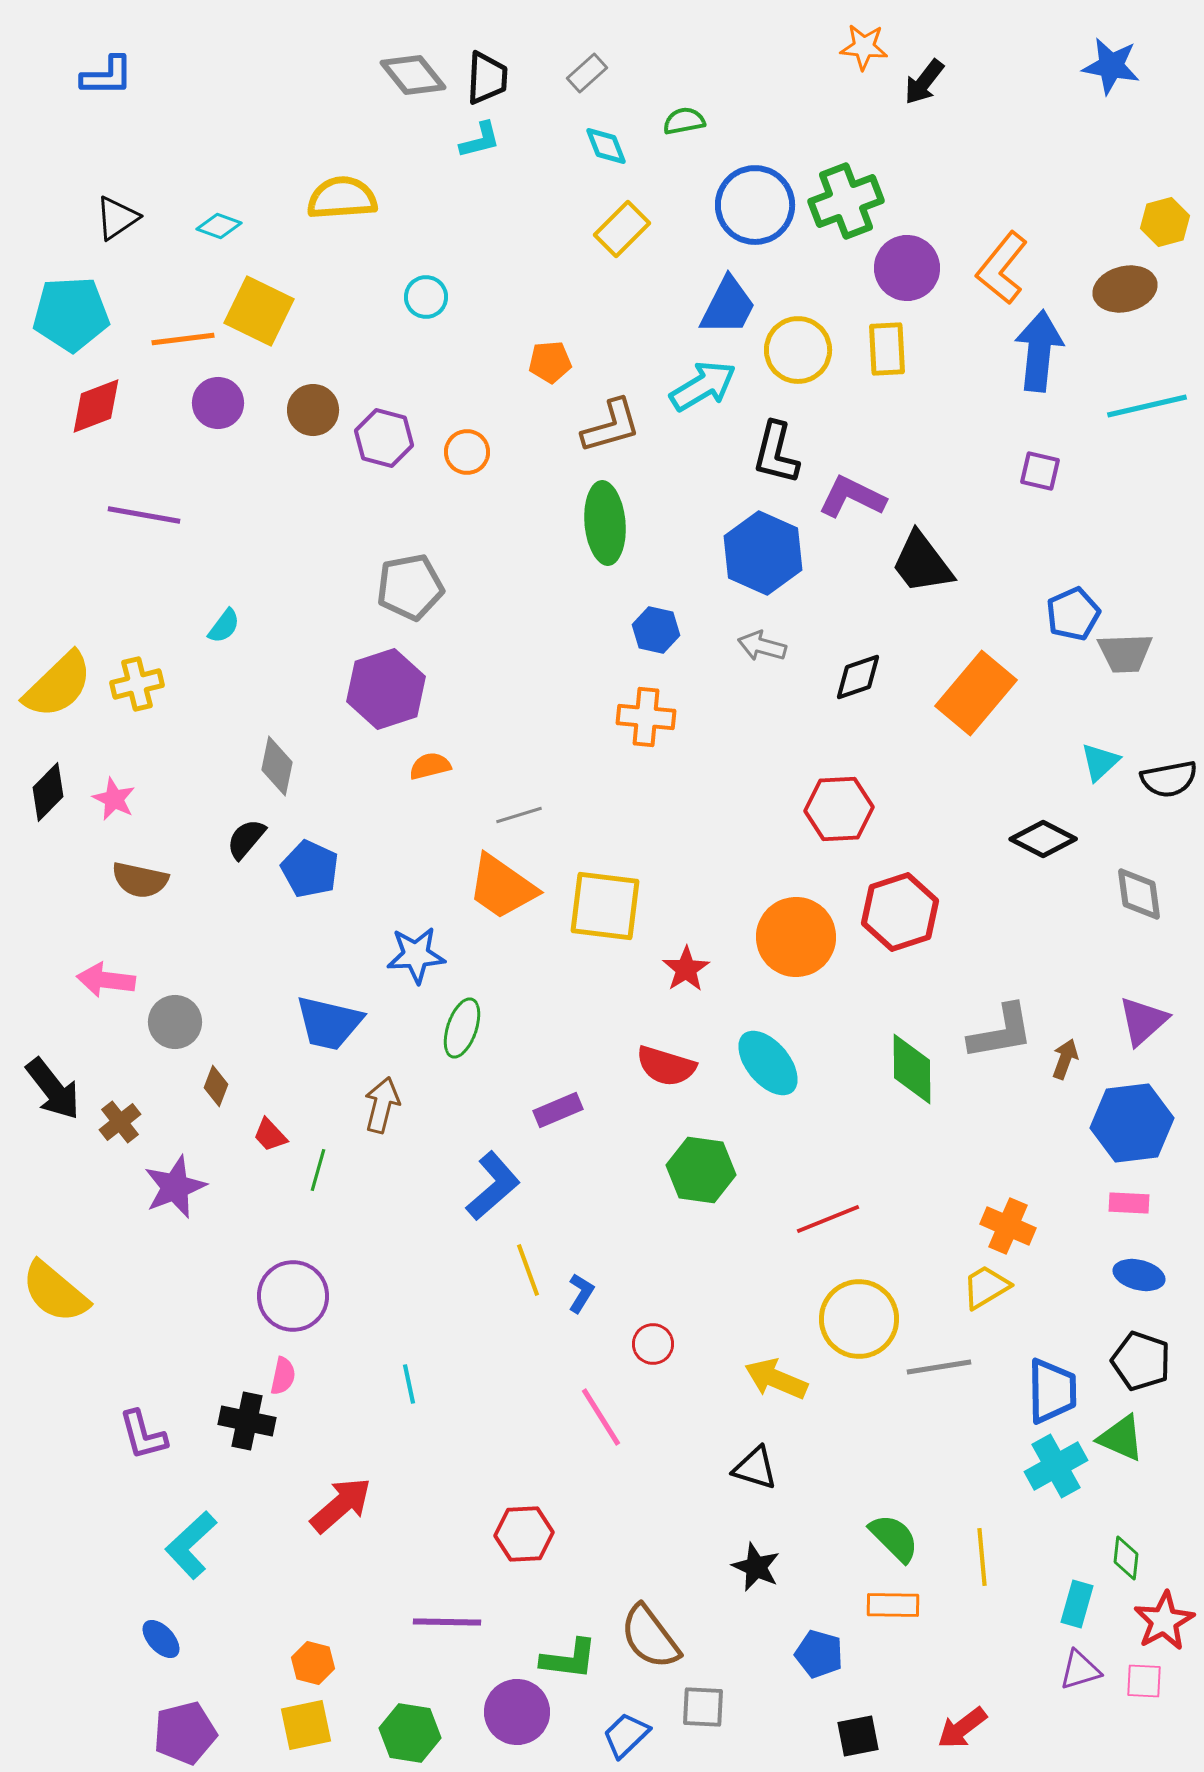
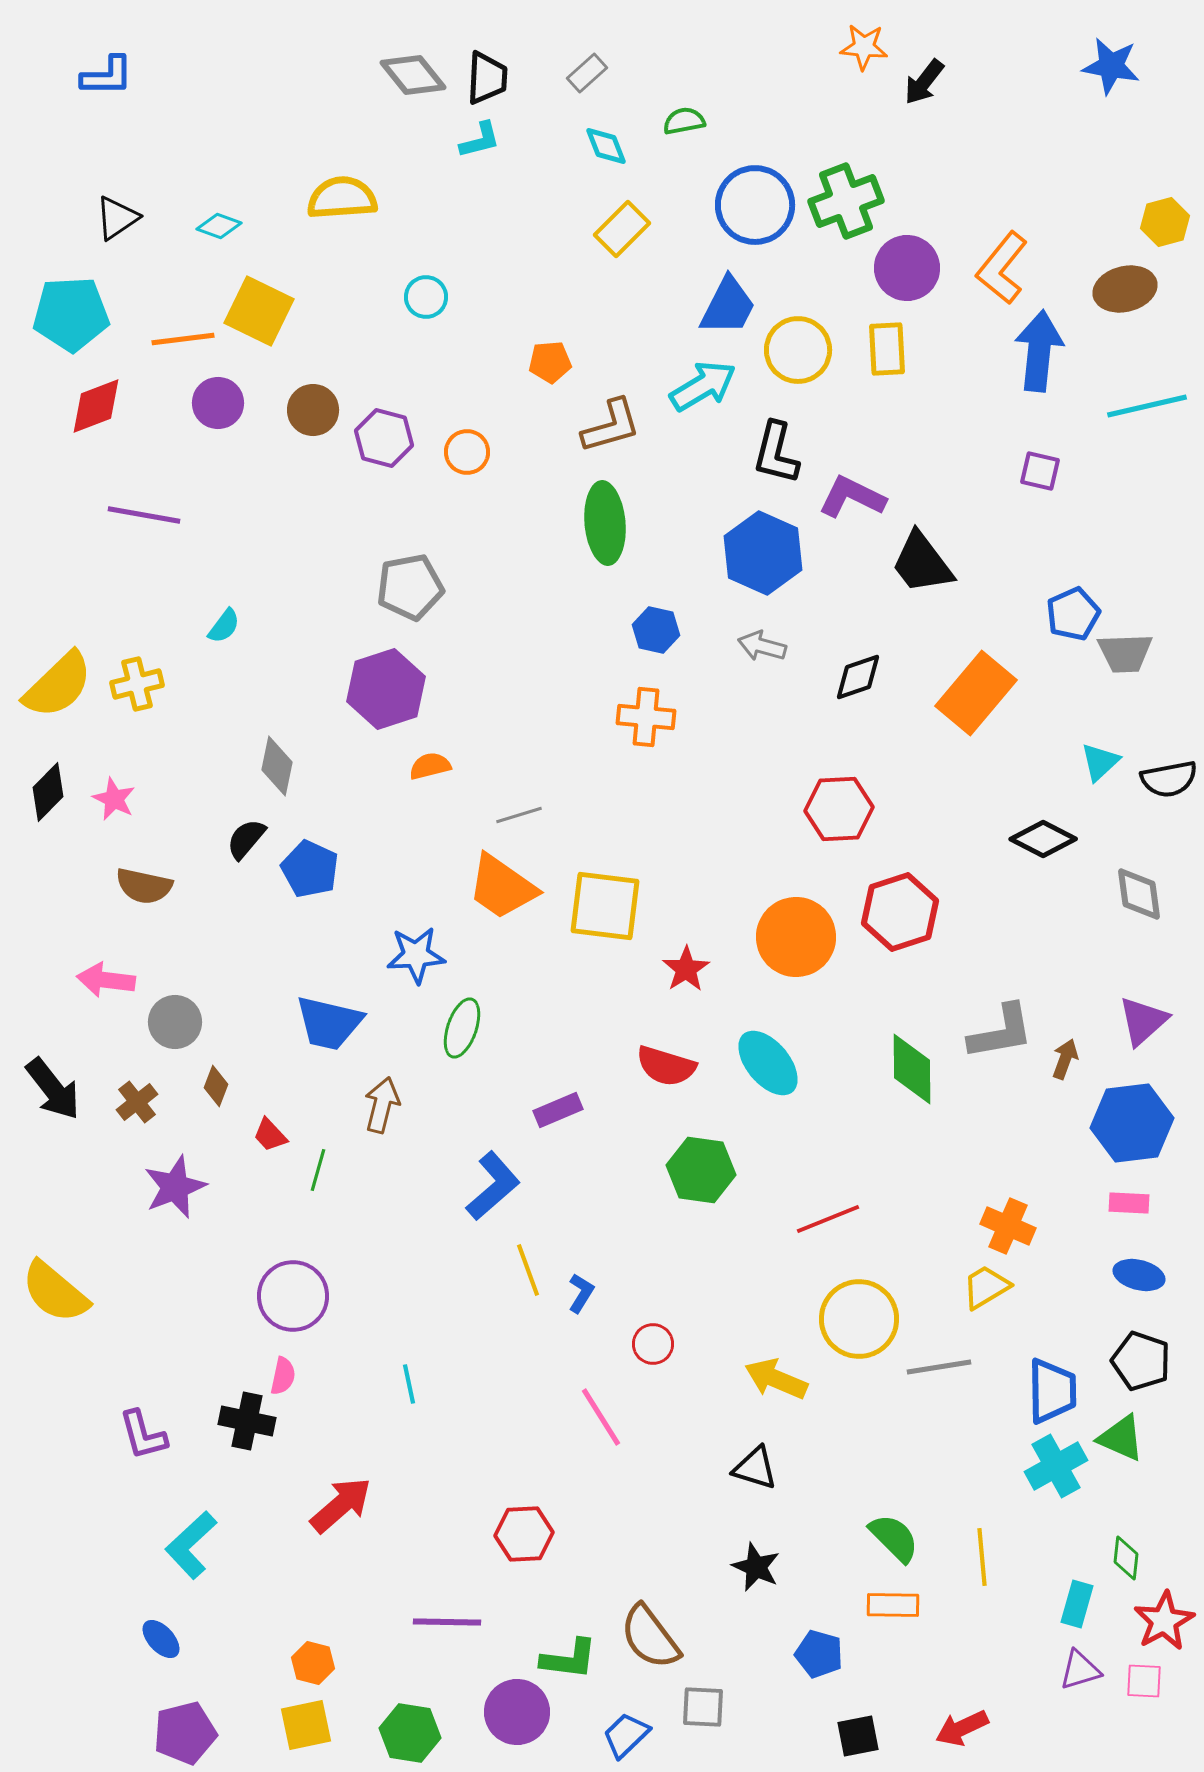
brown semicircle at (140, 880): moved 4 px right, 6 px down
brown cross at (120, 1122): moved 17 px right, 20 px up
red arrow at (962, 1728): rotated 12 degrees clockwise
